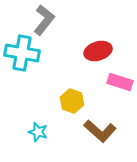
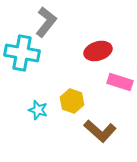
gray L-shape: moved 2 px right, 2 px down
cyan star: moved 22 px up
